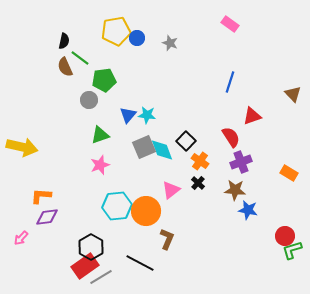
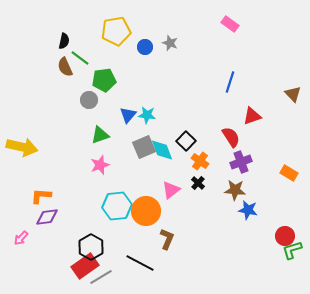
blue circle: moved 8 px right, 9 px down
